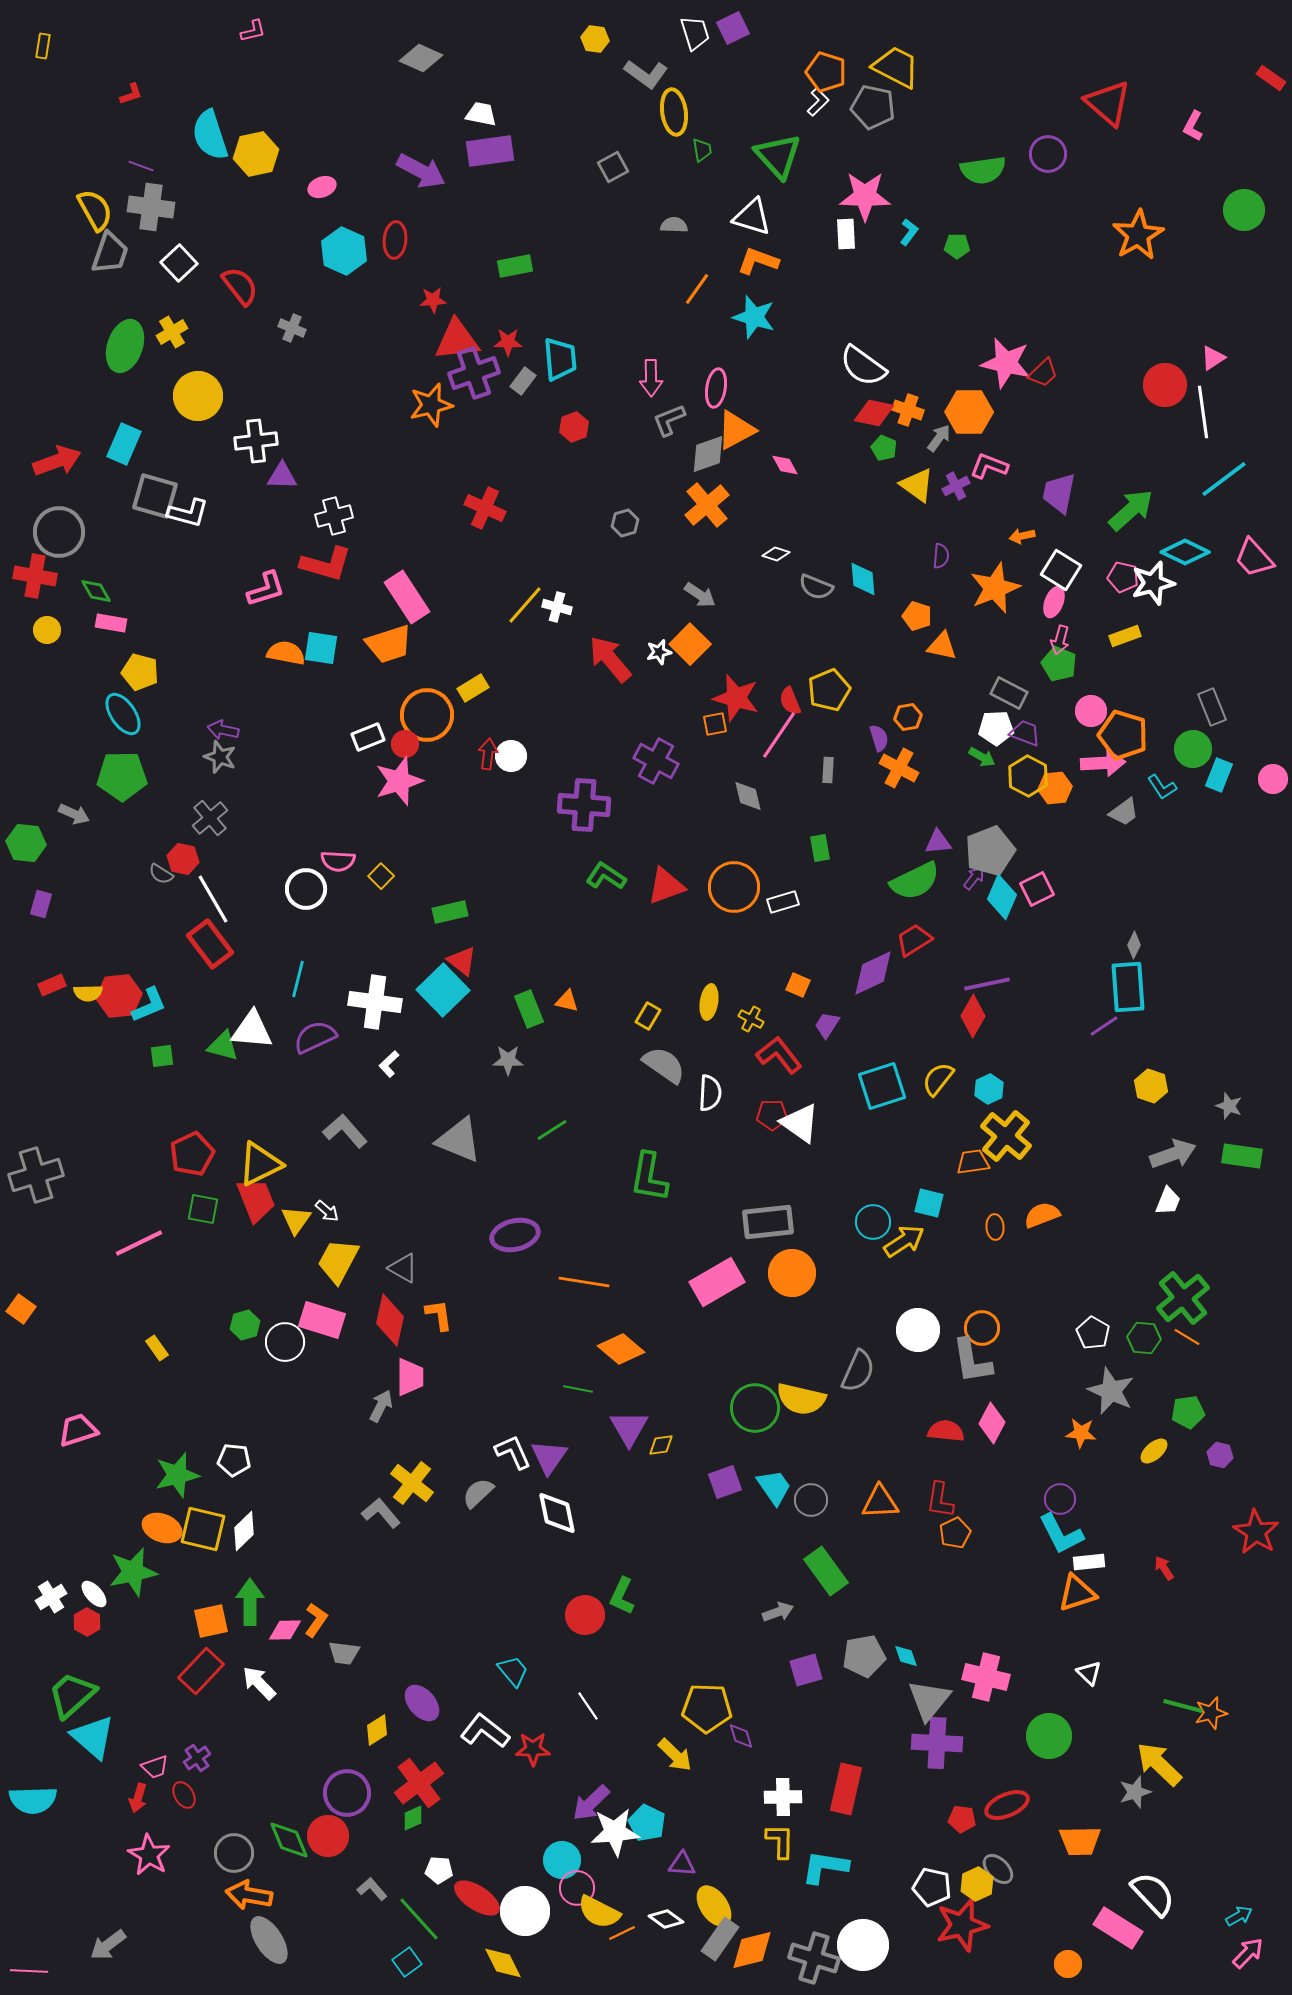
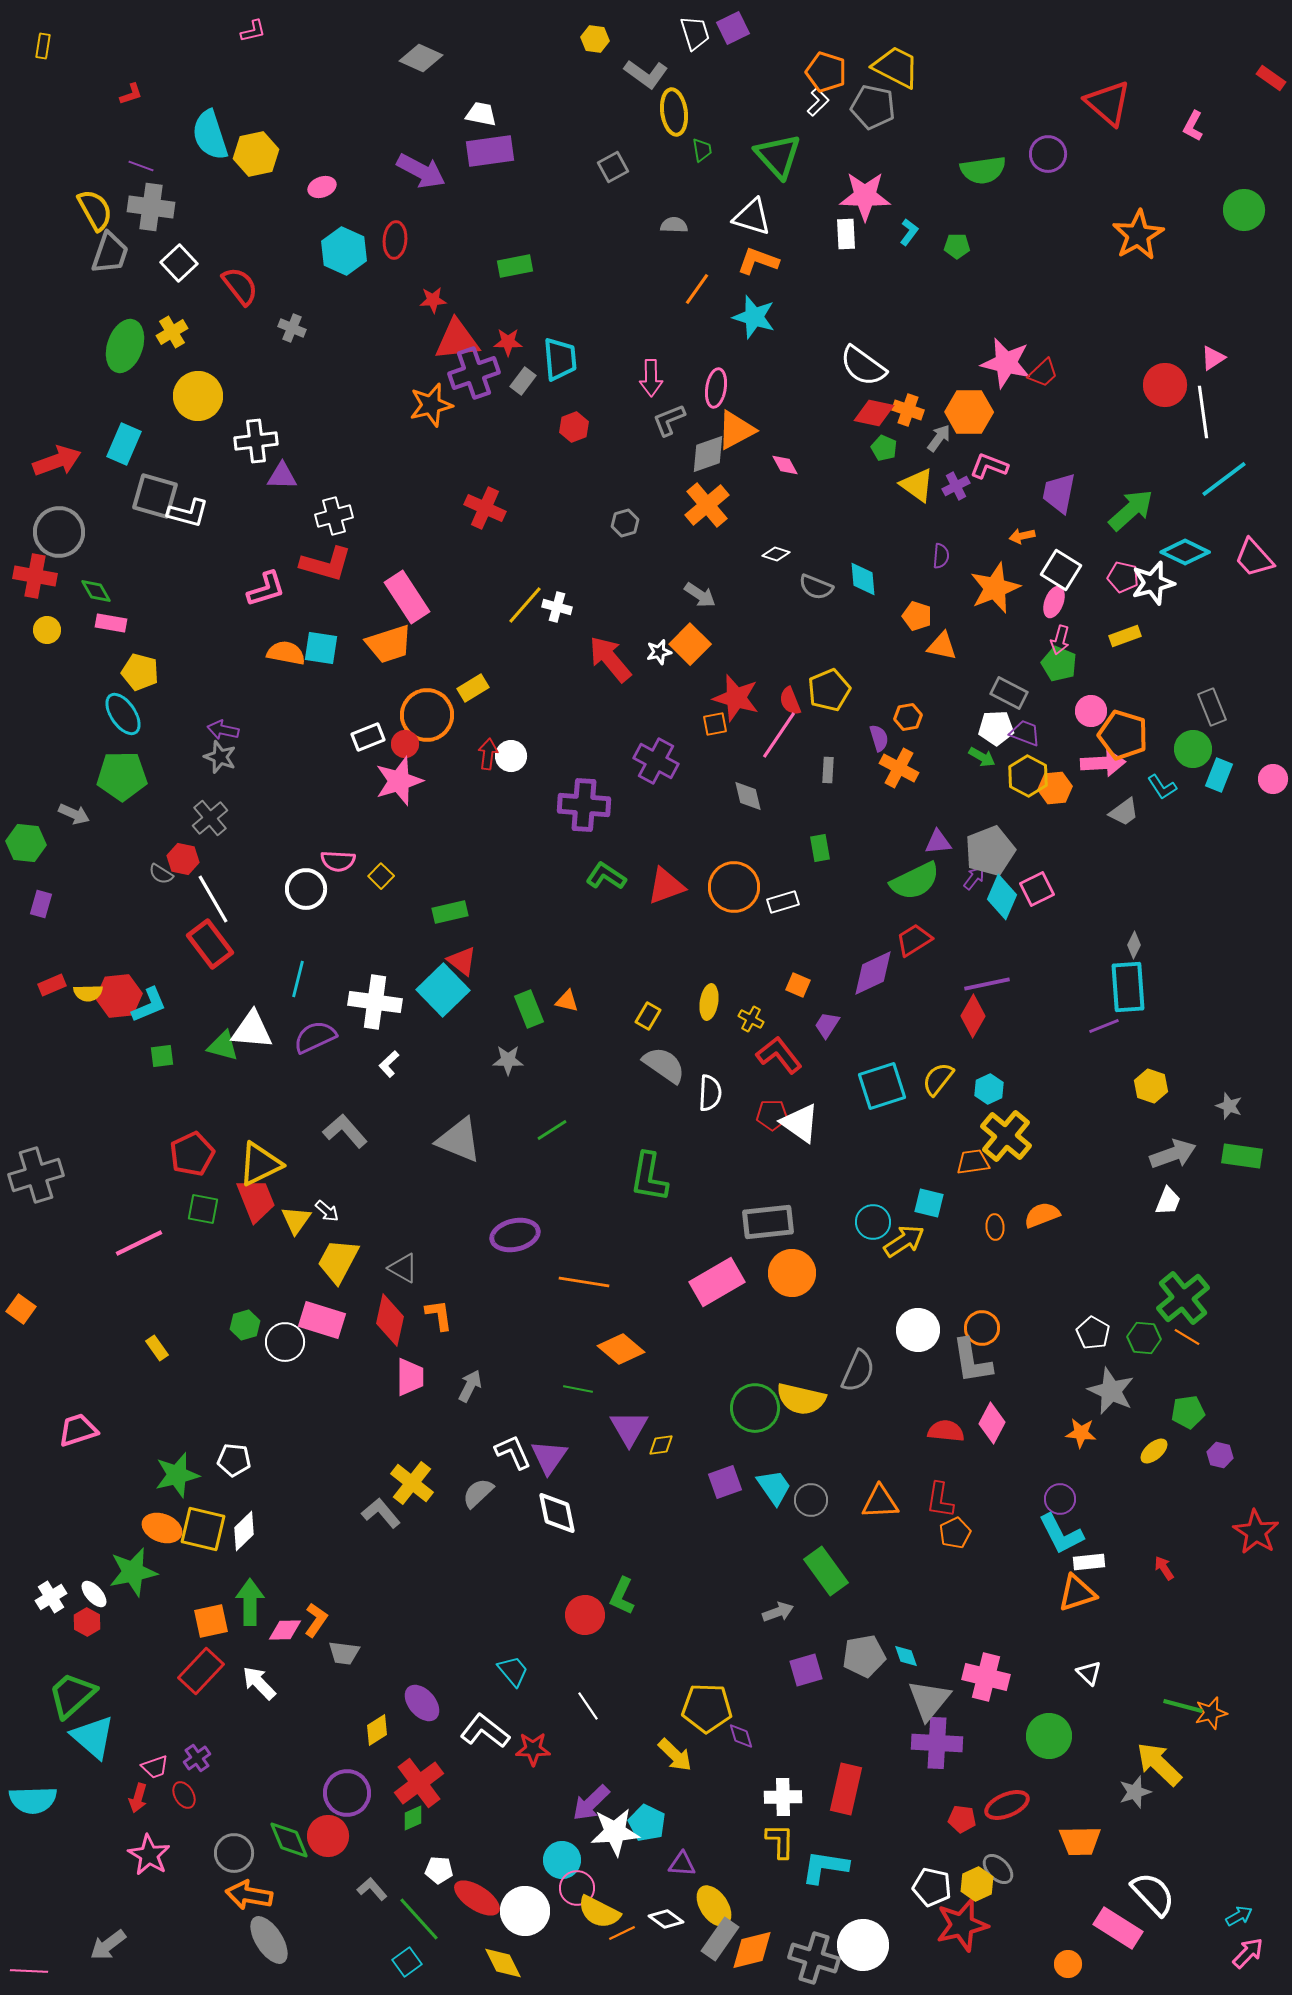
purple line at (1104, 1026): rotated 12 degrees clockwise
gray arrow at (381, 1406): moved 89 px right, 20 px up
